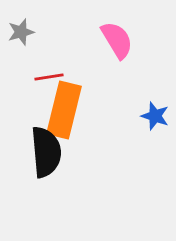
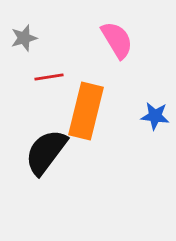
gray star: moved 3 px right, 6 px down
orange rectangle: moved 22 px right, 1 px down
blue star: rotated 12 degrees counterclockwise
black semicircle: rotated 138 degrees counterclockwise
